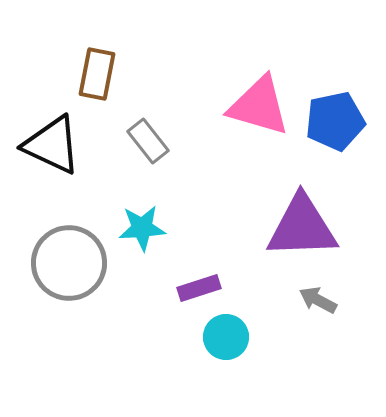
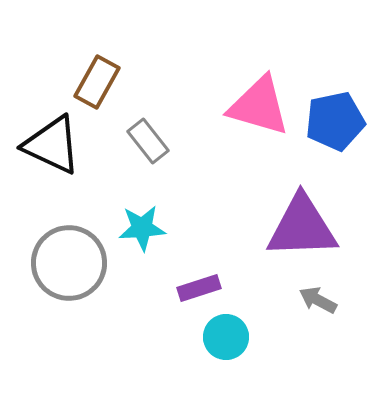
brown rectangle: moved 8 px down; rotated 18 degrees clockwise
